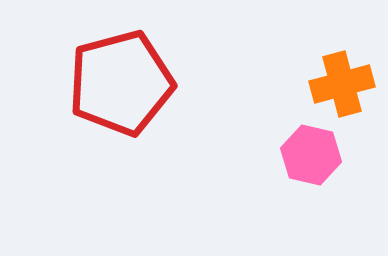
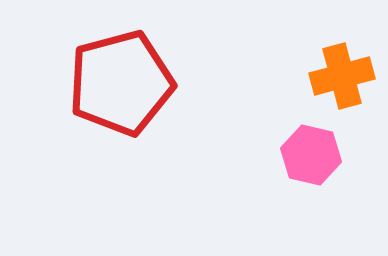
orange cross: moved 8 px up
